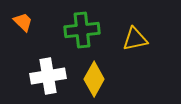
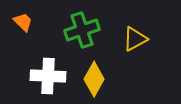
green cross: rotated 12 degrees counterclockwise
yellow triangle: rotated 16 degrees counterclockwise
white cross: rotated 12 degrees clockwise
